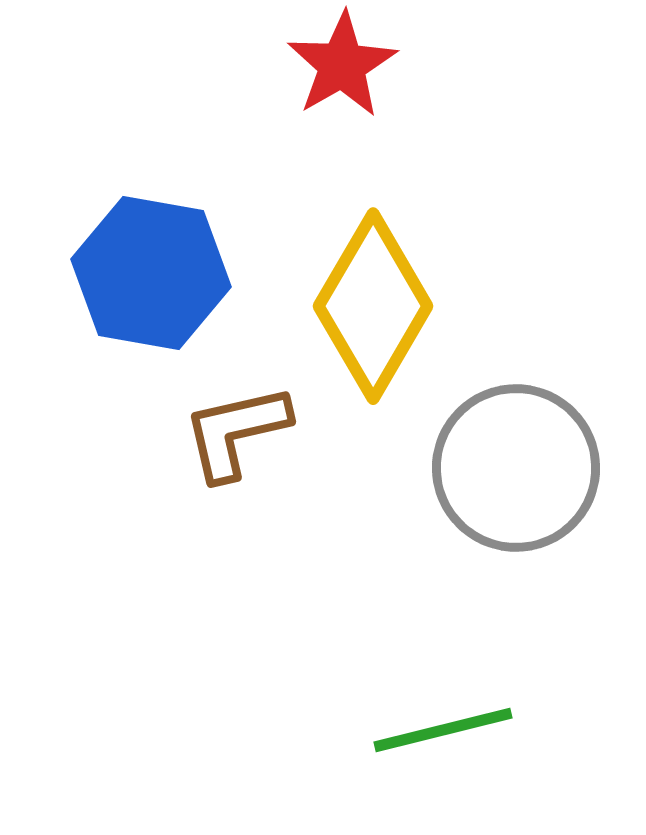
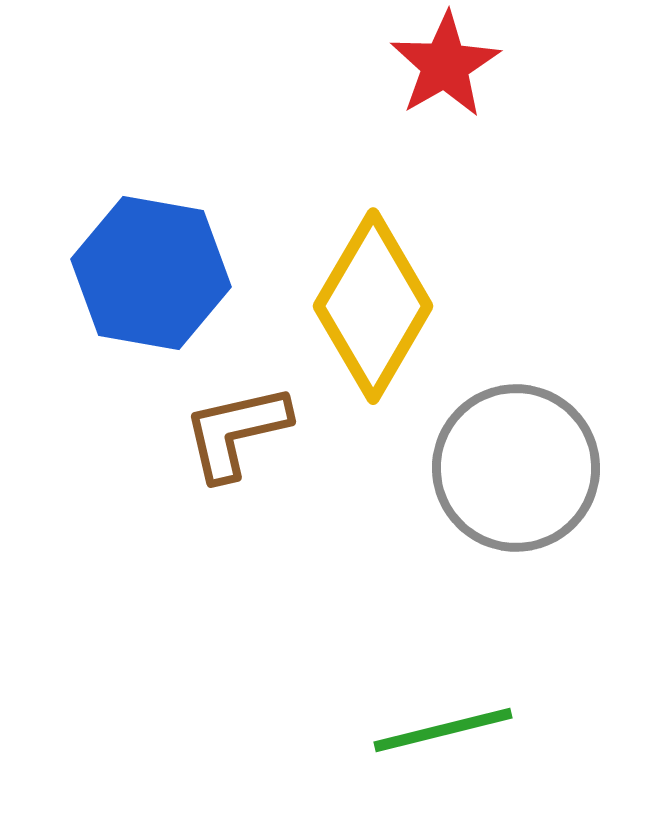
red star: moved 103 px right
